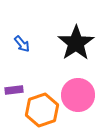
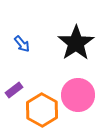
purple rectangle: rotated 30 degrees counterclockwise
orange hexagon: rotated 12 degrees counterclockwise
